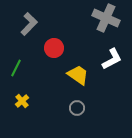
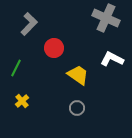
white L-shape: rotated 125 degrees counterclockwise
